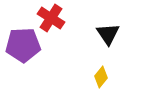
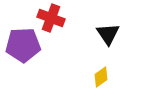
red cross: rotated 12 degrees counterclockwise
yellow diamond: rotated 15 degrees clockwise
